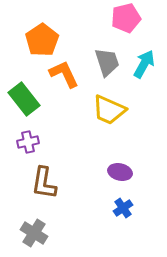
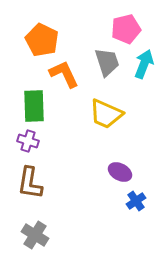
pink pentagon: moved 11 px down
orange pentagon: rotated 12 degrees counterclockwise
cyan arrow: rotated 8 degrees counterclockwise
green rectangle: moved 10 px right, 7 px down; rotated 36 degrees clockwise
yellow trapezoid: moved 3 px left, 4 px down
purple cross: moved 1 px up; rotated 30 degrees clockwise
purple ellipse: rotated 15 degrees clockwise
brown L-shape: moved 14 px left
blue cross: moved 13 px right, 7 px up
gray cross: moved 1 px right, 2 px down
